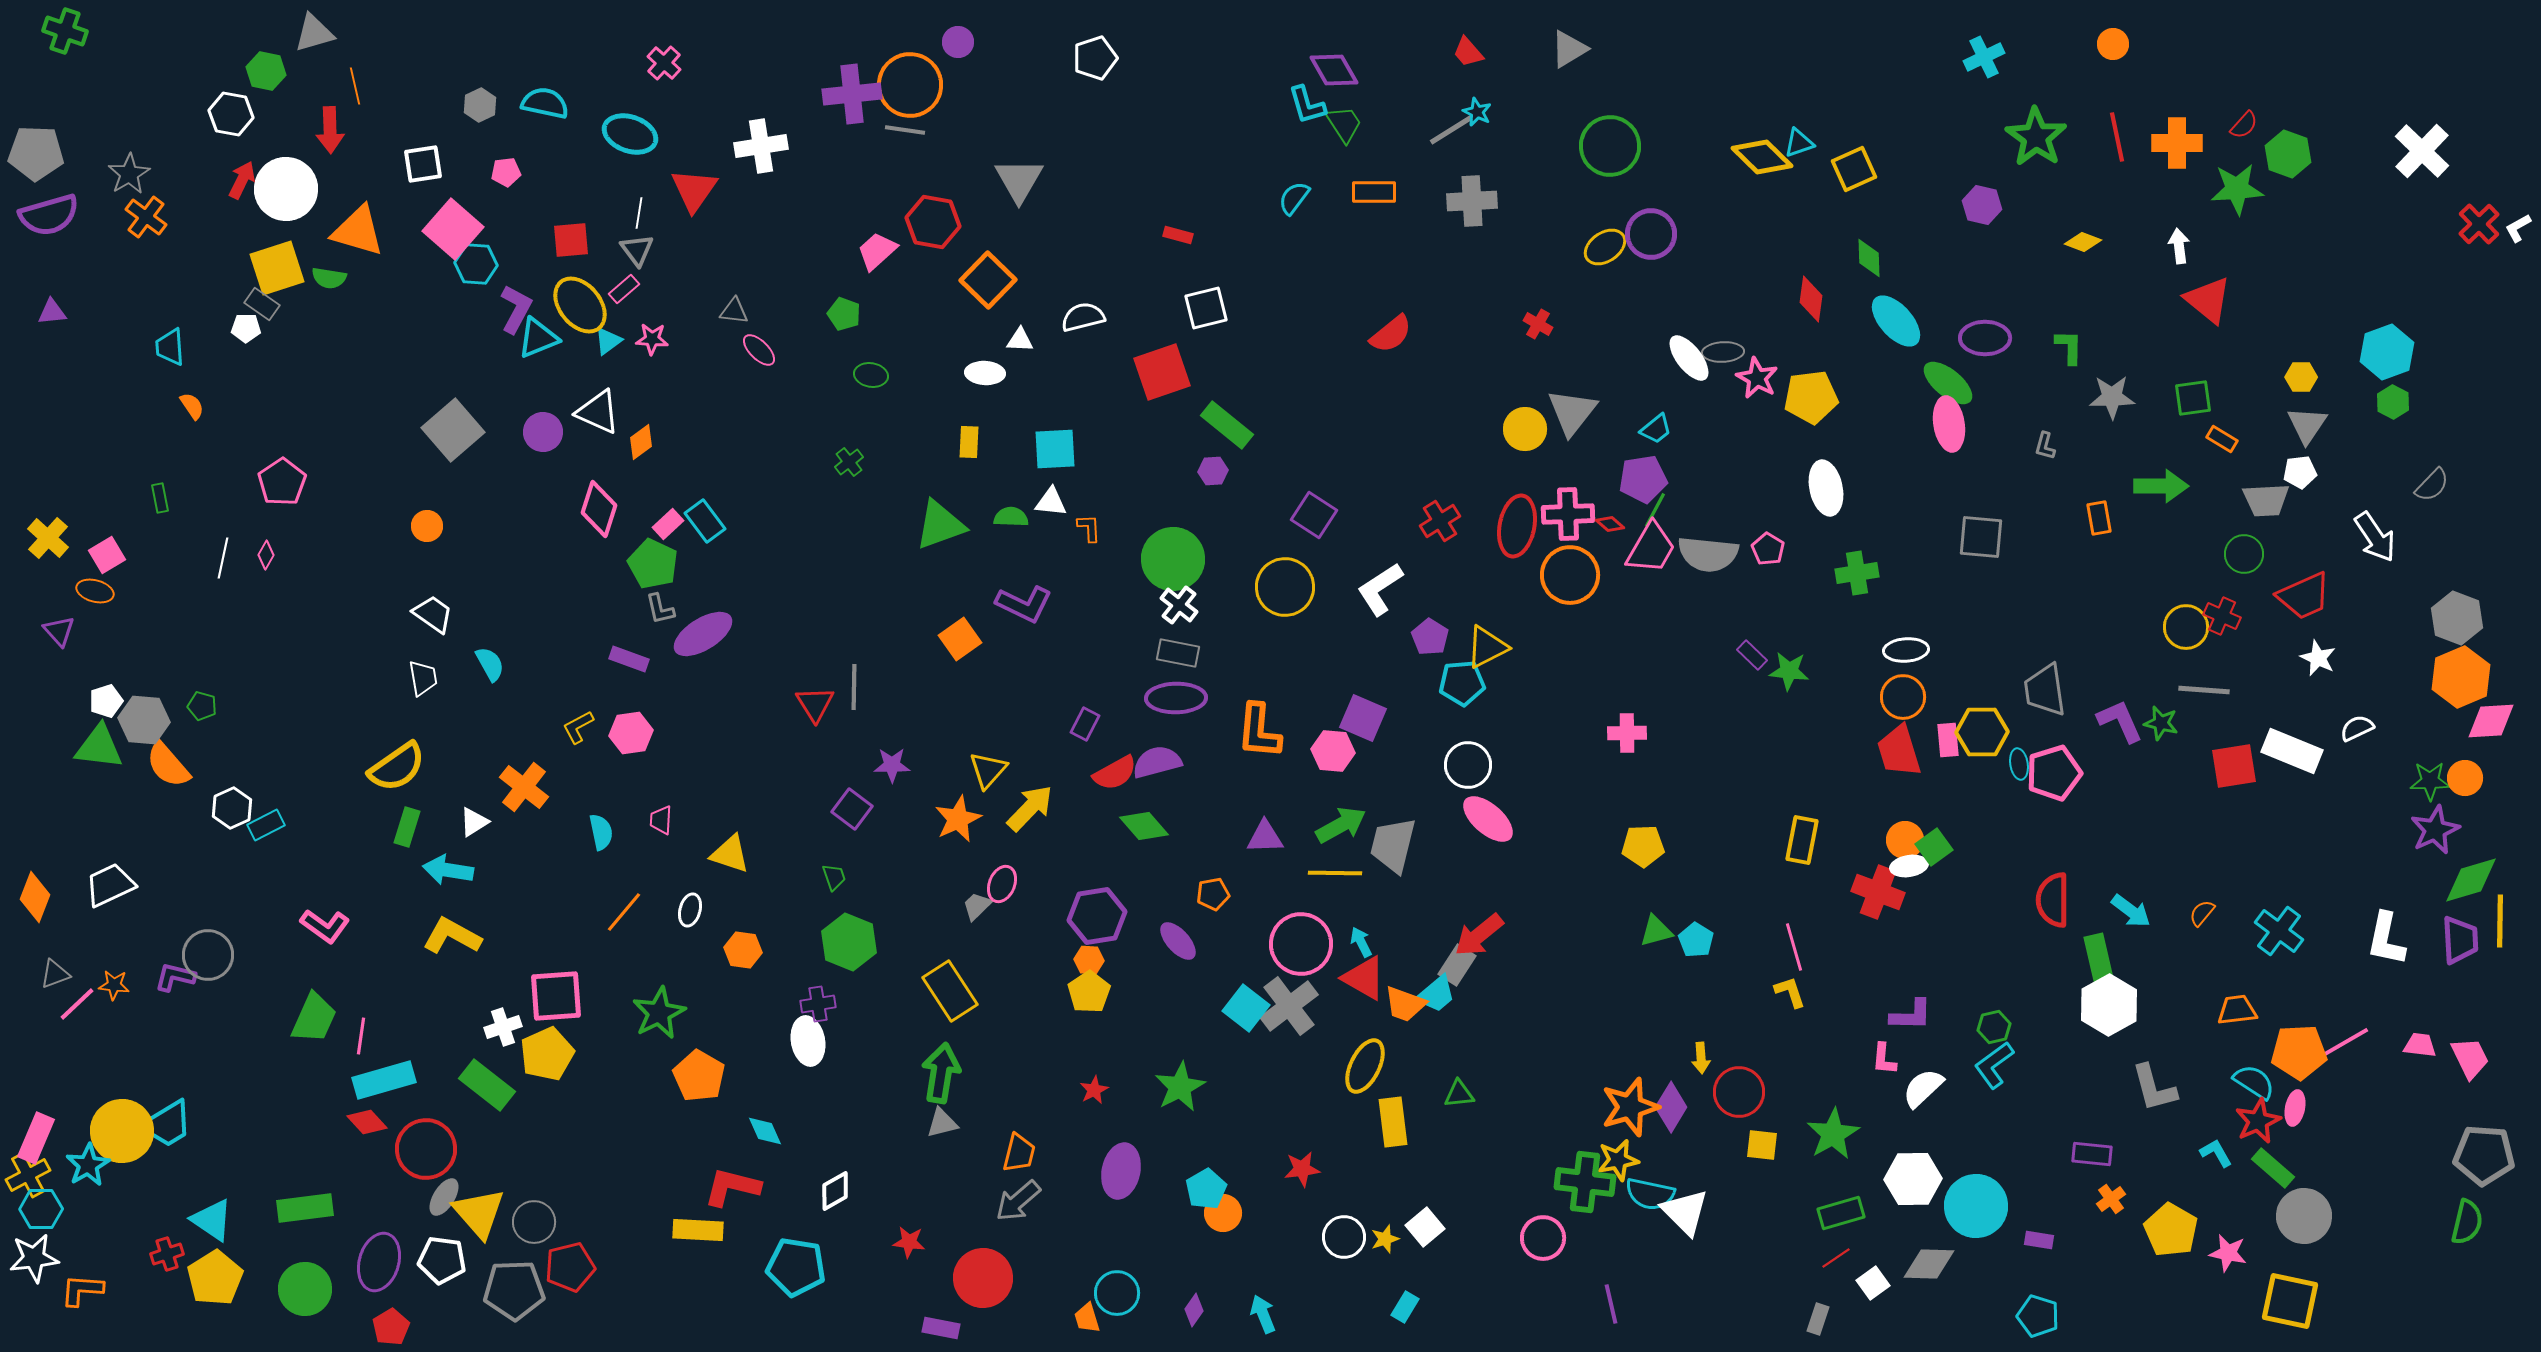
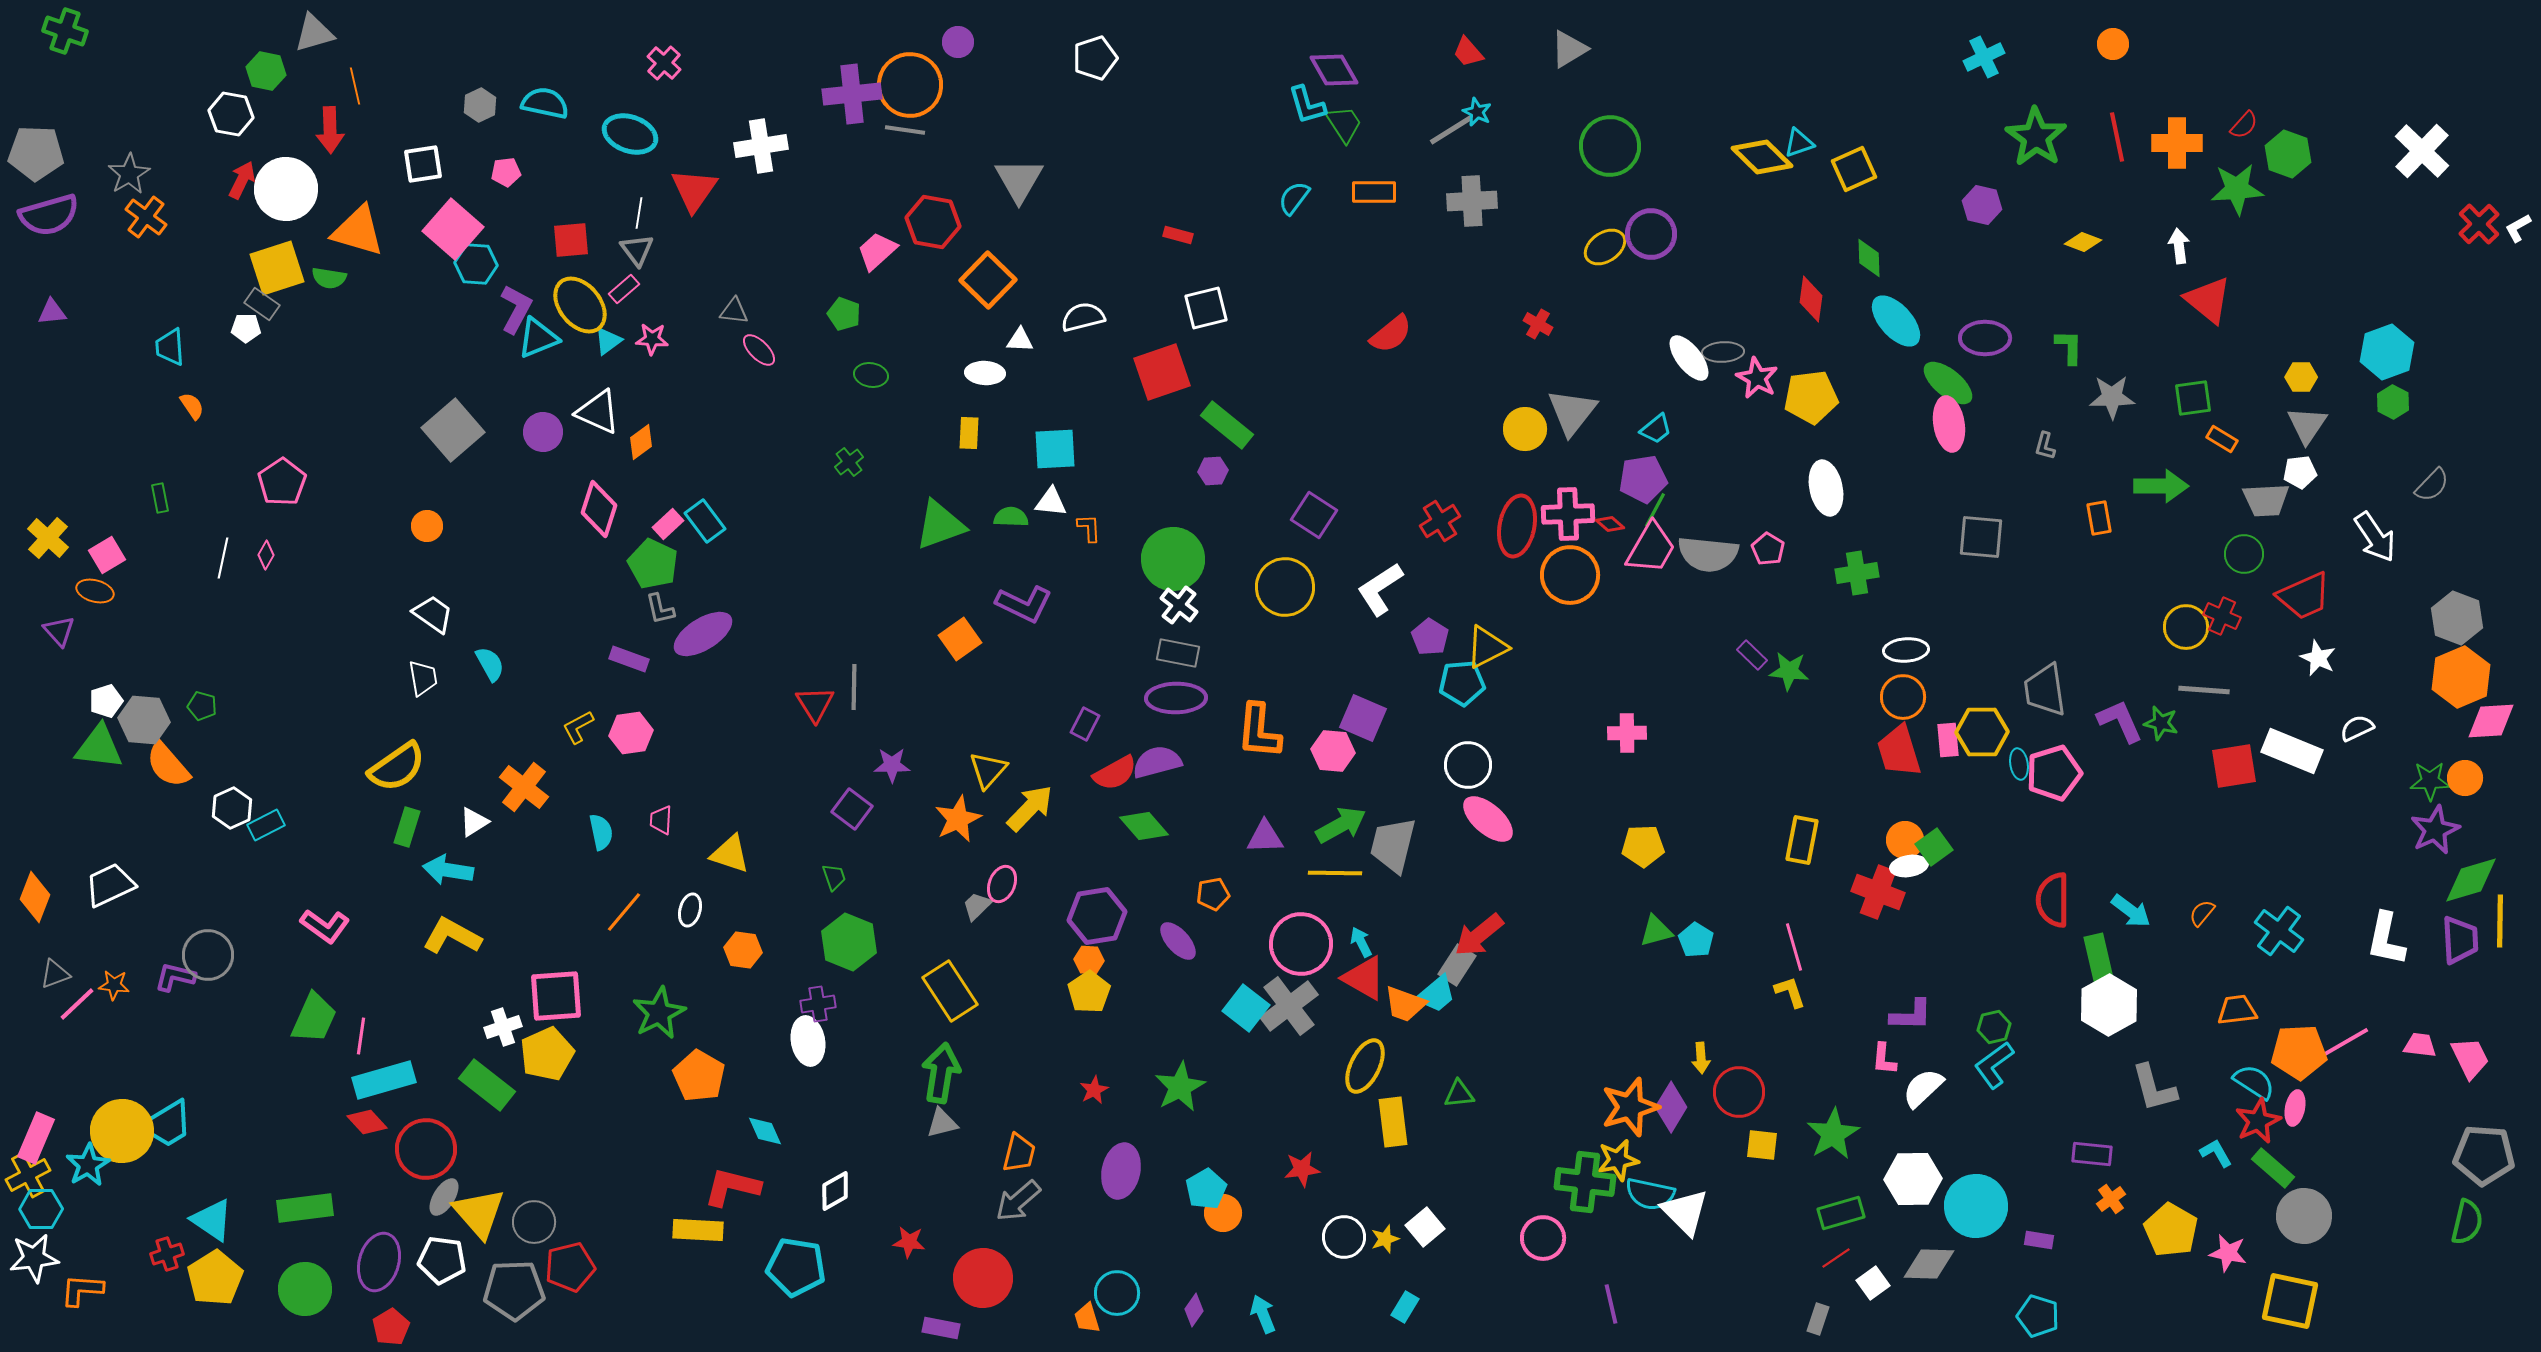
yellow rectangle at (969, 442): moved 9 px up
